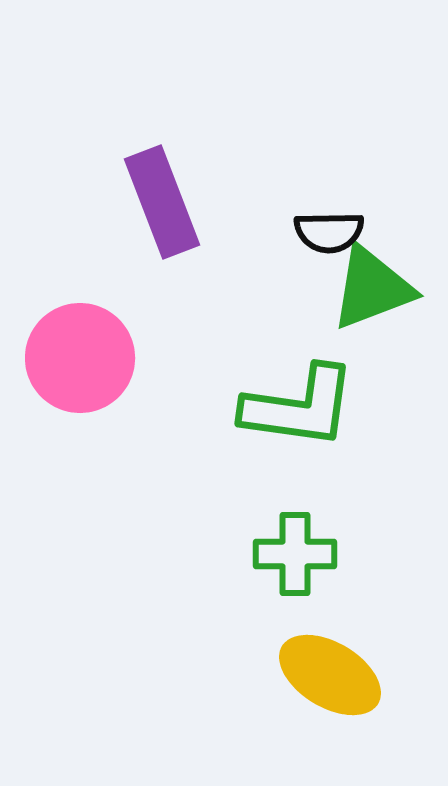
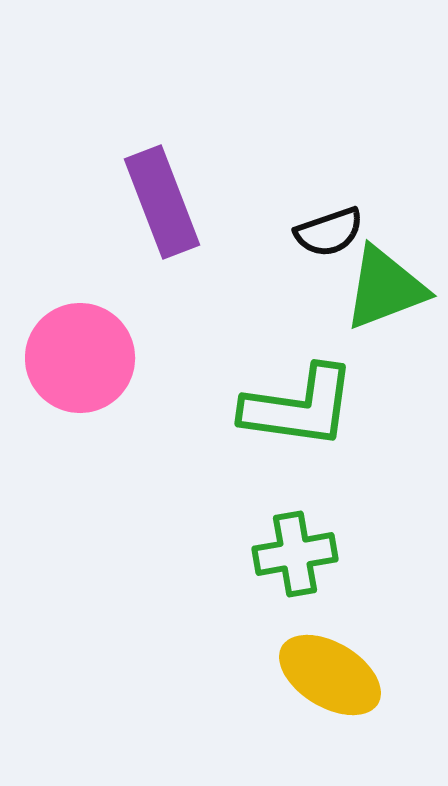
black semicircle: rotated 18 degrees counterclockwise
green triangle: moved 13 px right
green cross: rotated 10 degrees counterclockwise
